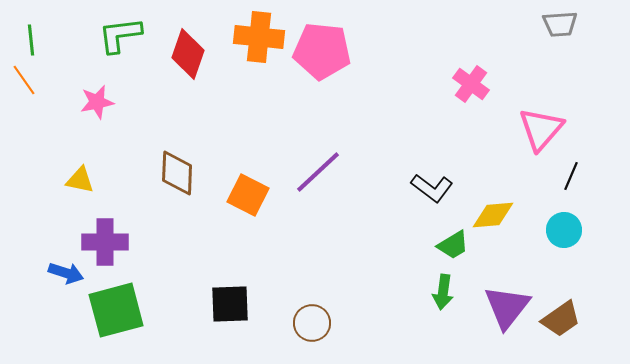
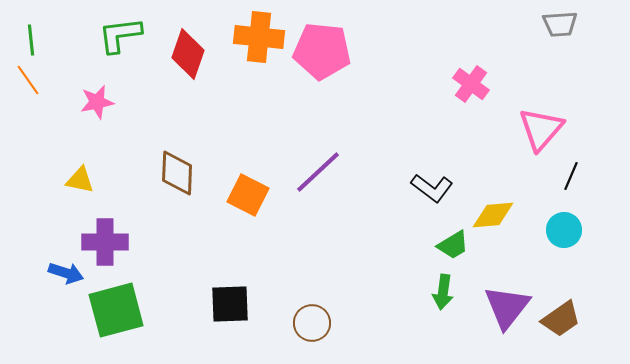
orange line: moved 4 px right
